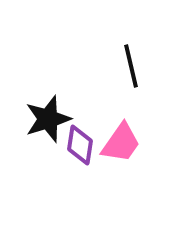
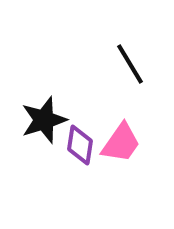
black line: moved 1 px left, 2 px up; rotated 18 degrees counterclockwise
black star: moved 4 px left, 1 px down
